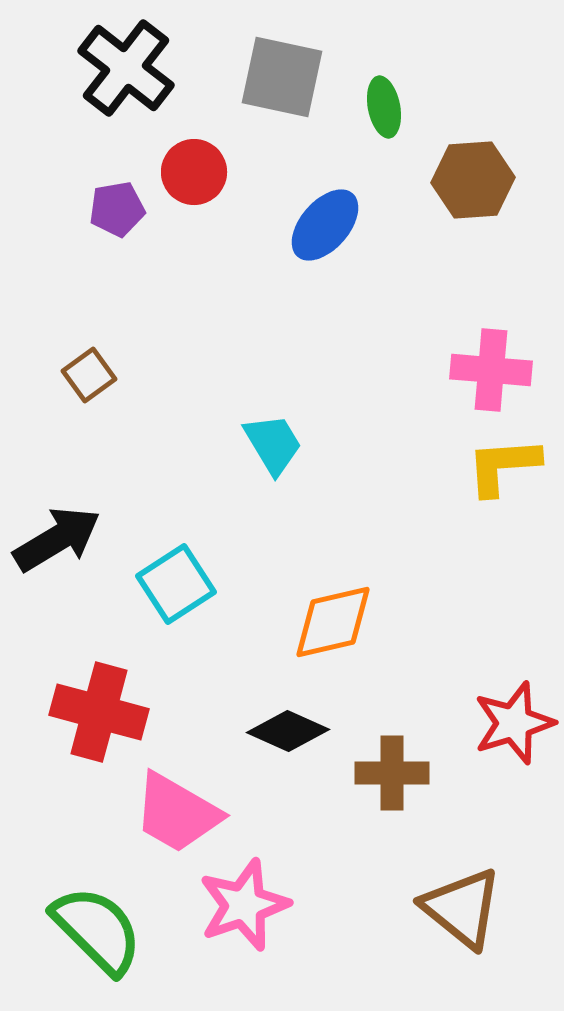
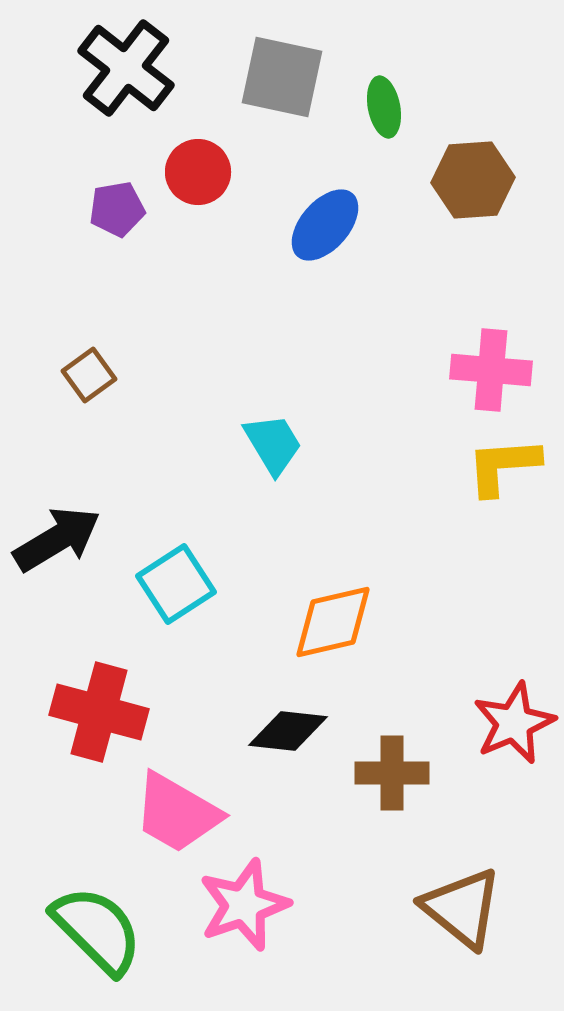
red circle: moved 4 px right
red star: rotated 6 degrees counterclockwise
black diamond: rotated 18 degrees counterclockwise
